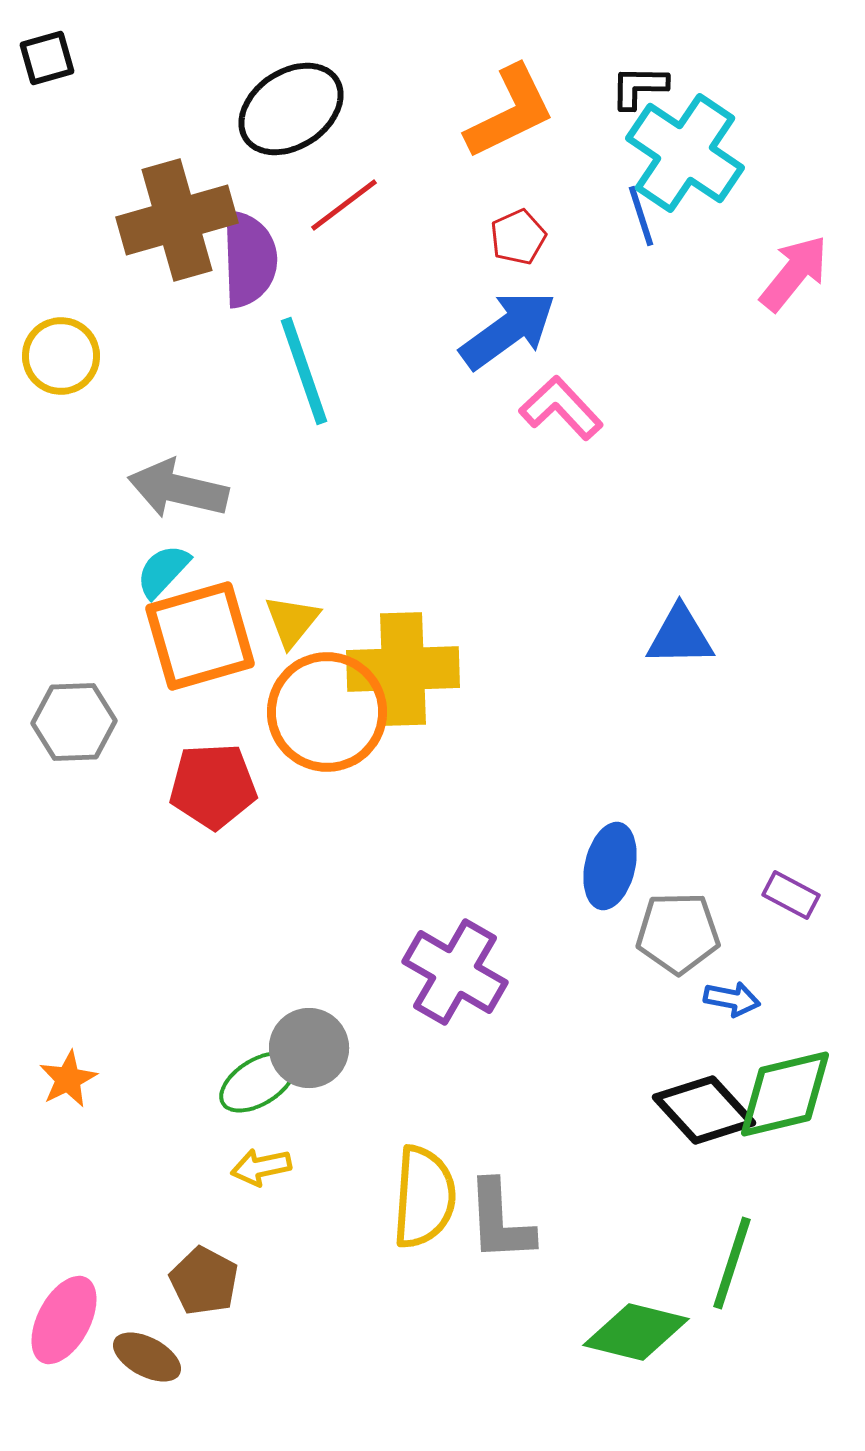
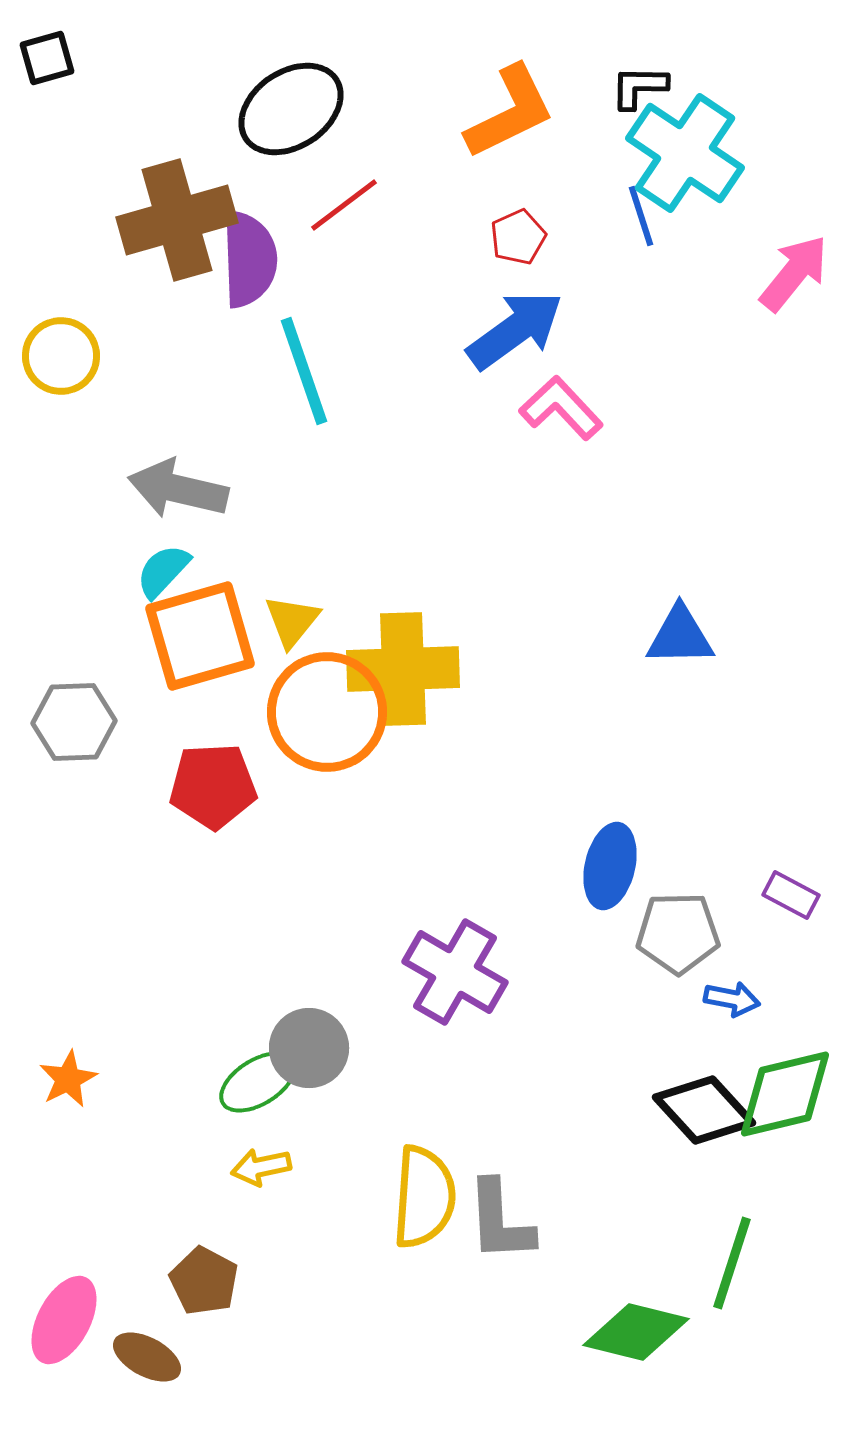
blue arrow at (508, 330): moved 7 px right
